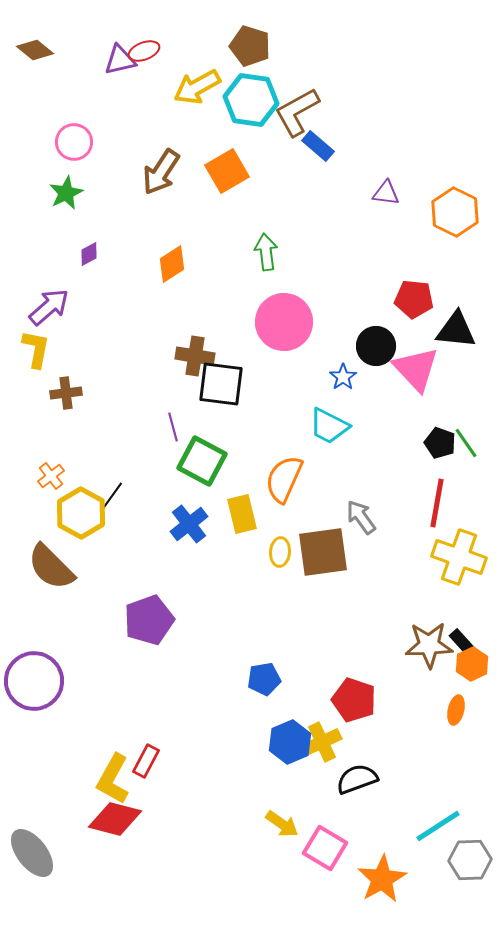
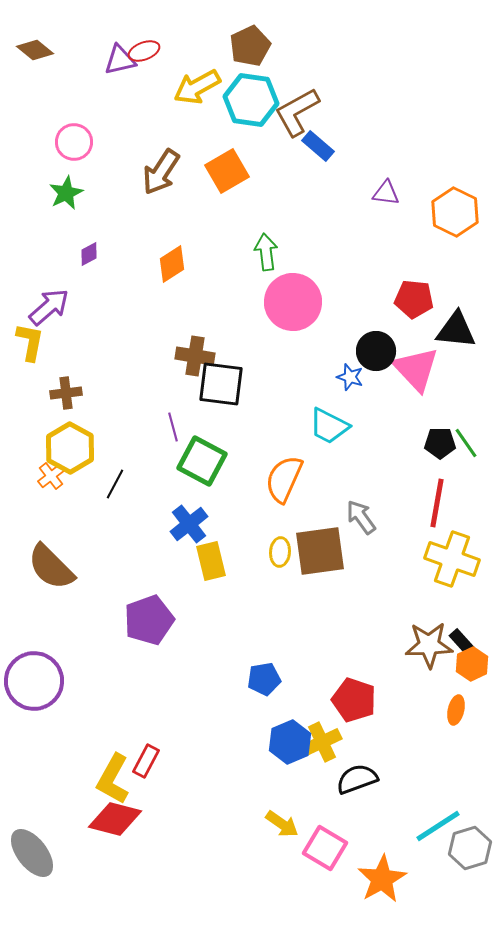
brown pentagon at (250, 46): rotated 30 degrees clockwise
pink circle at (284, 322): moved 9 px right, 20 px up
black circle at (376, 346): moved 5 px down
yellow L-shape at (36, 349): moved 6 px left, 7 px up
blue star at (343, 377): moved 7 px right; rotated 20 degrees counterclockwise
black pentagon at (440, 443): rotated 20 degrees counterclockwise
black line at (112, 496): moved 3 px right, 12 px up; rotated 8 degrees counterclockwise
yellow hexagon at (81, 513): moved 11 px left, 65 px up
yellow rectangle at (242, 514): moved 31 px left, 47 px down
brown square at (323, 552): moved 3 px left, 1 px up
yellow cross at (459, 557): moved 7 px left, 2 px down
gray hexagon at (470, 860): moved 12 px up; rotated 15 degrees counterclockwise
